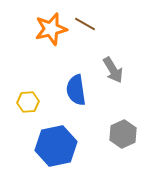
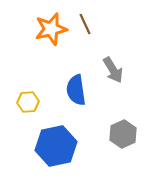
brown line: rotated 35 degrees clockwise
